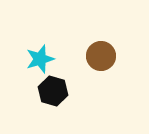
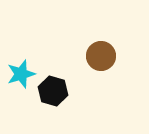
cyan star: moved 19 px left, 15 px down
